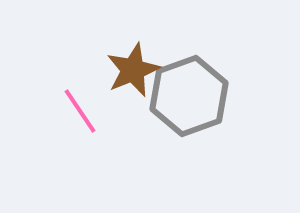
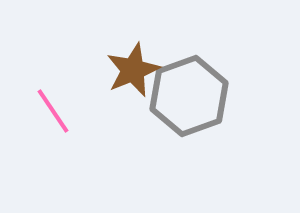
pink line: moved 27 px left
